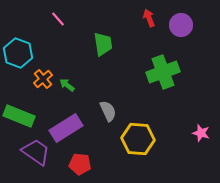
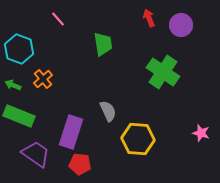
cyan hexagon: moved 1 px right, 4 px up
green cross: rotated 36 degrees counterclockwise
green arrow: moved 54 px left; rotated 14 degrees counterclockwise
purple rectangle: moved 5 px right, 4 px down; rotated 40 degrees counterclockwise
purple trapezoid: moved 2 px down
